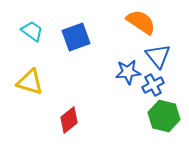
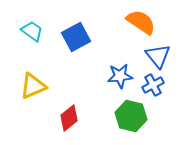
blue square: rotated 8 degrees counterclockwise
blue star: moved 8 px left, 4 px down
yellow triangle: moved 3 px right, 4 px down; rotated 40 degrees counterclockwise
green hexagon: moved 33 px left
red diamond: moved 2 px up
